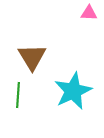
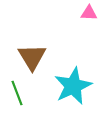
cyan star: moved 5 px up
green line: moved 1 px left, 2 px up; rotated 25 degrees counterclockwise
